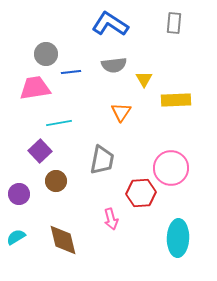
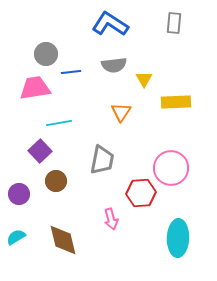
yellow rectangle: moved 2 px down
